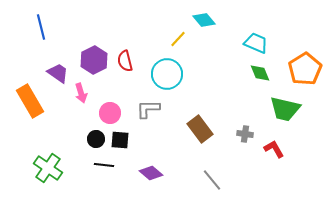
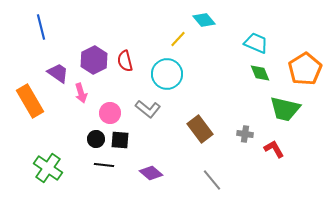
gray L-shape: rotated 140 degrees counterclockwise
